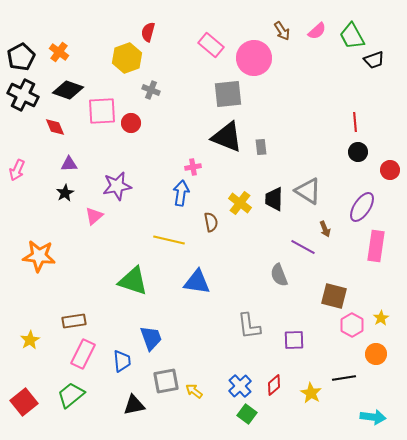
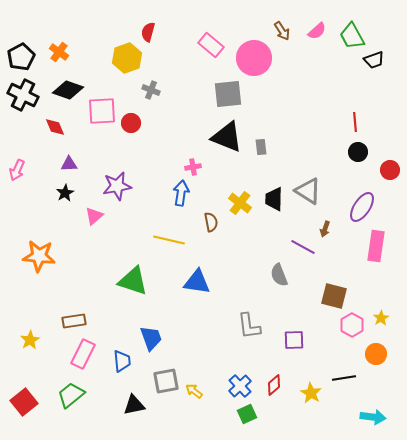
brown arrow at (325, 229): rotated 42 degrees clockwise
green square at (247, 414): rotated 30 degrees clockwise
